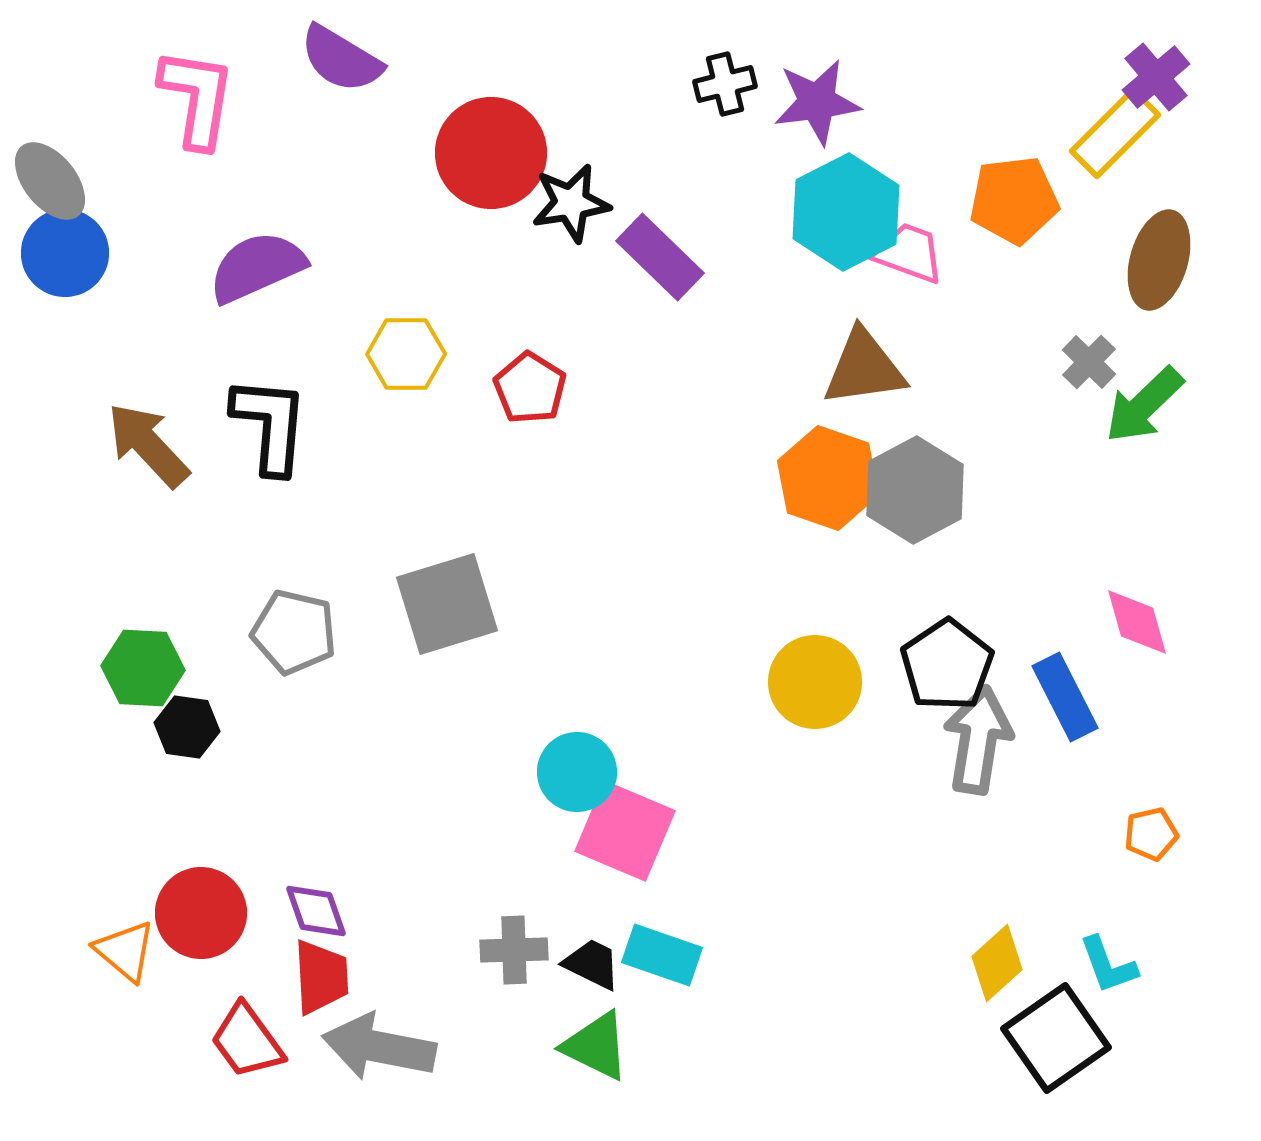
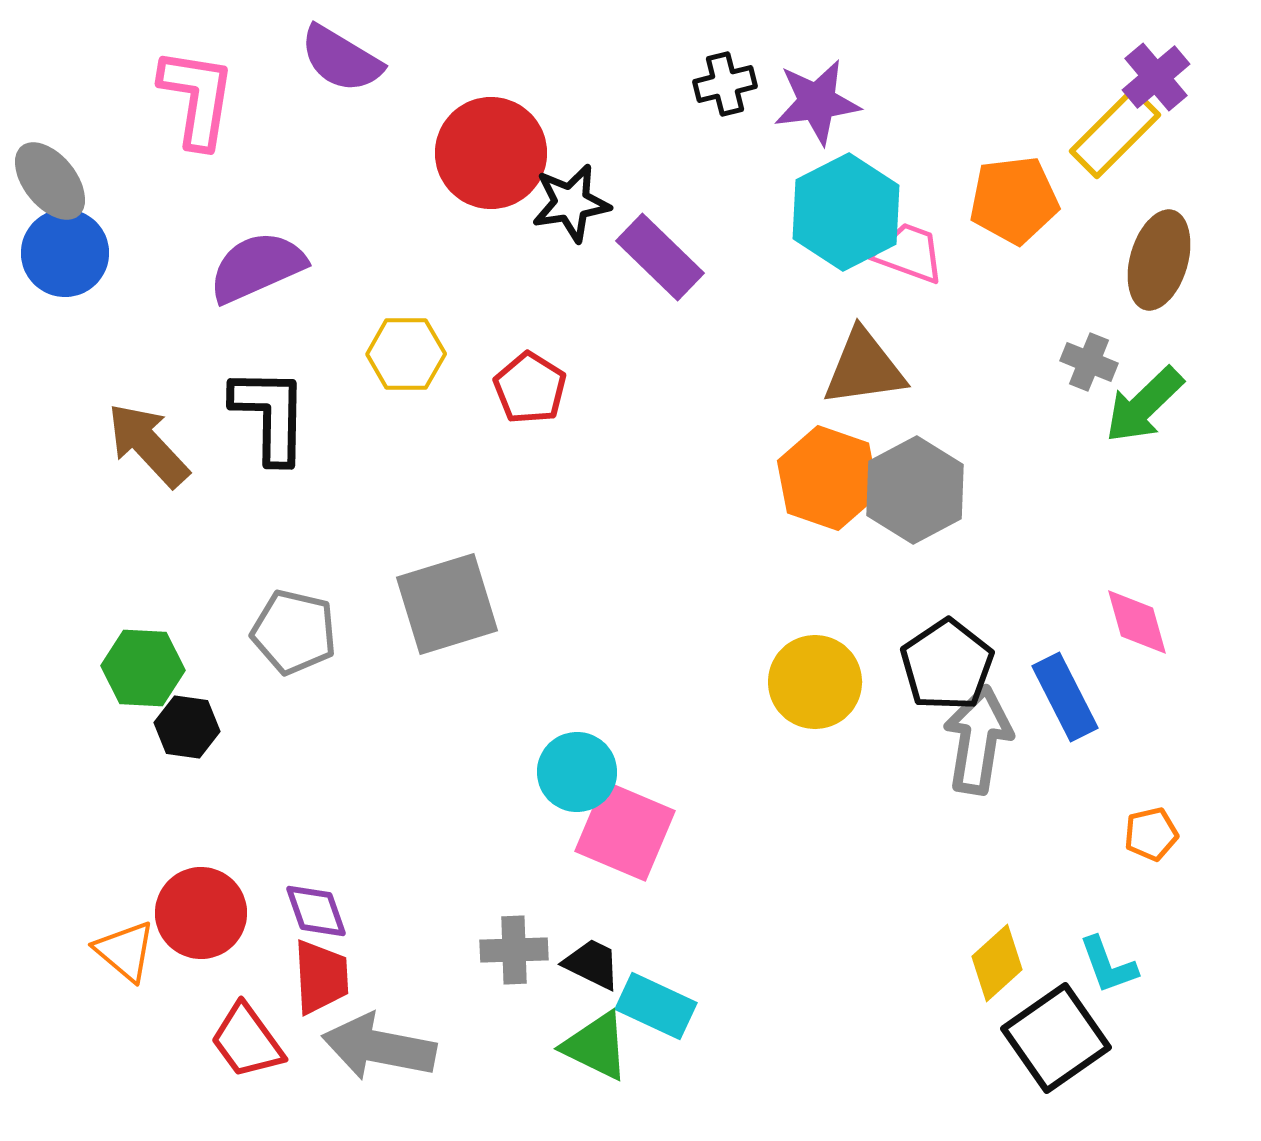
gray cross at (1089, 362): rotated 22 degrees counterclockwise
black L-shape at (270, 425): moved 10 px up; rotated 4 degrees counterclockwise
cyan rectangle at (662, 955): moved 6 px left, 51 px down; rotated 6 degrees clockwise
